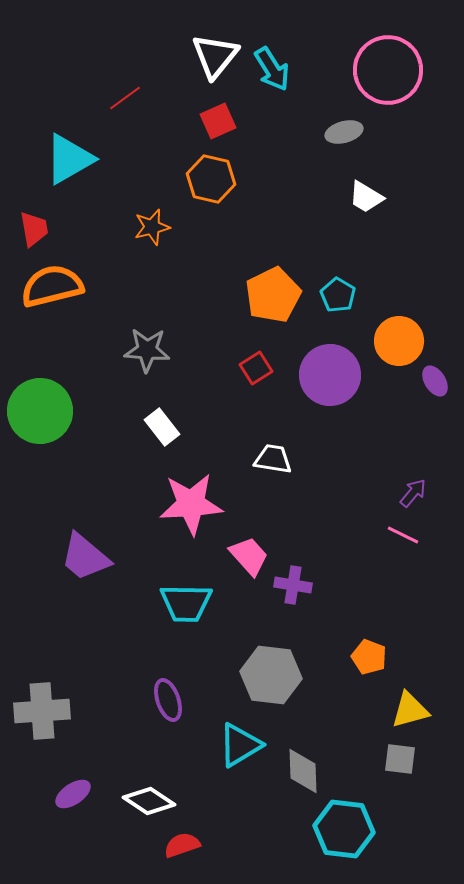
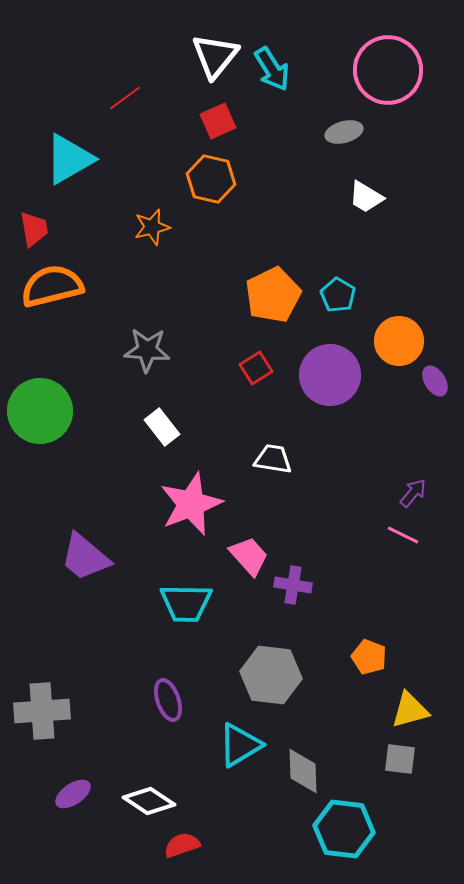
pink star at (191, 504): rotated 18 degrees counterclockwise
